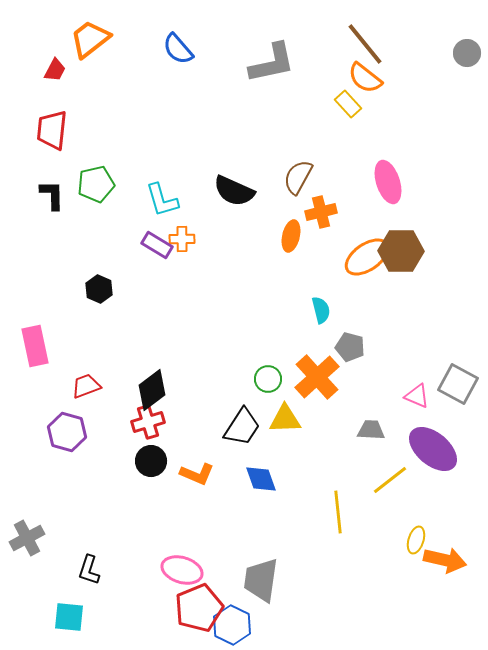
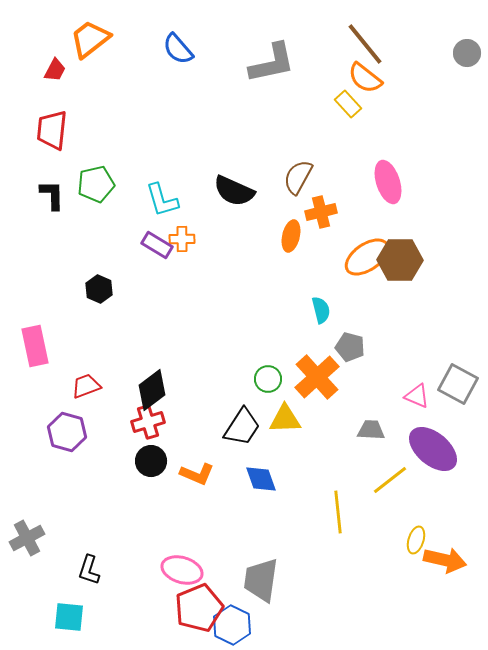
brown hexagon at (401, 251): moved 1 px left, 9 px down
